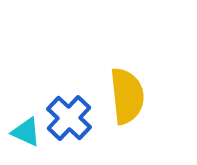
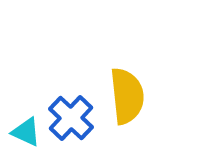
blue cross: moved 2 px right
